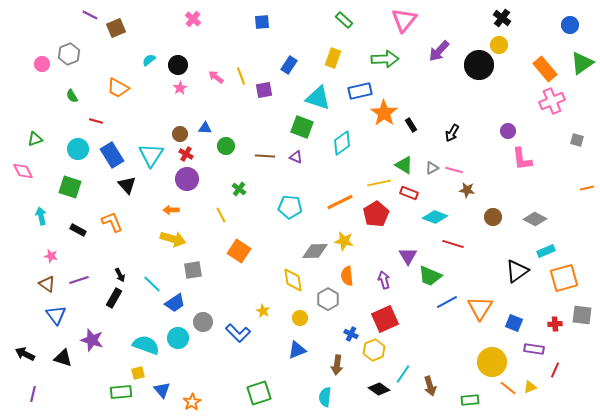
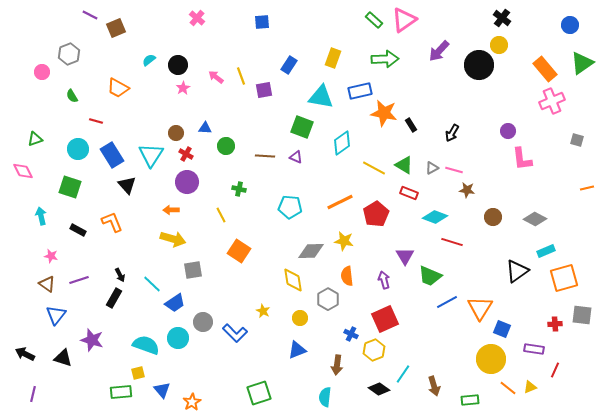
pink cross at (193, 19): moved 4 px right, 1 px up
green rectangle at (344, 20): moved 30 px right
pink triangle at (404, 20): rotated 16 degrees clockwise
pink circle at (42, 64): moved 8 px down
pink star at (180, 88): moved 3 px right
cyan triangle at (318, 98): moved 3 px right, 1 px up; rotated 8 degrees counterclockwise
orange star at (384, 113): rotated 24 degrees counterclockwise
brown circle at (180, 134): moved 4 px left, 1 px up
purple circle at (187, 179): moved 3 px down
yellow line at (379, 183): moved 5 px left, 15 px up; rotated 40 degrees clockwise
green cross at (239, 189): rotated 24 degrees counterclockwise
red line at (453, 244): moved 1 px left, 2 px up
gray diamond at (315, 251): moved 4 px left
purple triangle at (408, 256): moved 3 px left
blue triangle at (56, 315): rotated 15 degrees clockwise
blue square at (514, 323): moved 12 px left, 6 px down
blue L-shape at (238, 333): moved 3 px left
yellow circle at (492, 362): moved 1 px left, 3 px up
brown arrow at (430, 386): moved 4 px right
